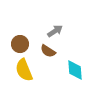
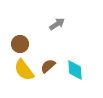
gray arrow: moved 2 px right, 7 px up
brown semicircle: moved 15 px down; rotated 105 degrees clockwise
yellow semicircle: rotated 15 degrees counterclockwise
